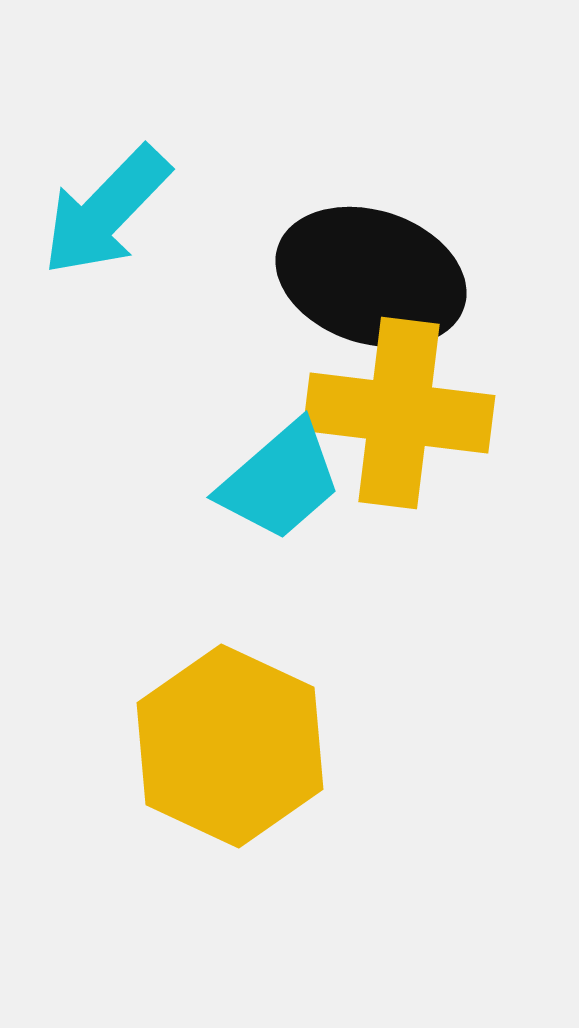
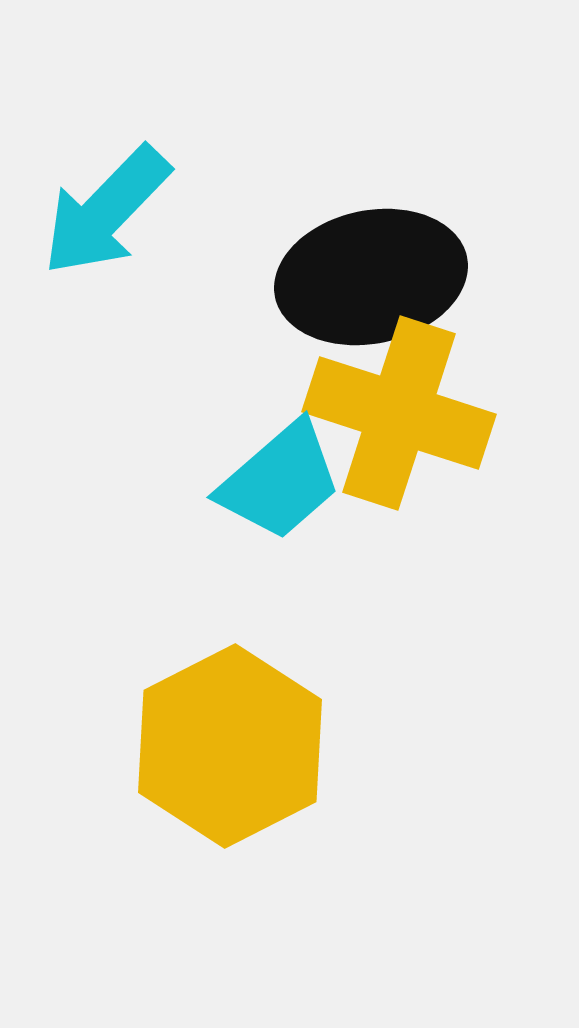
black ellipse: rotated 30 degrees counterclockwise
yellow cross: rotated 11 degrees clockwise
yellow hexagon: rotated 8 degrees clockwise
